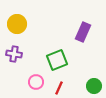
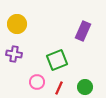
purple rectangle: moved 1 px up
pink circle: moved 1 px right
green circle: moved 9 px left, 1 px down
